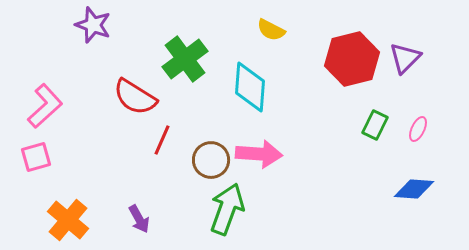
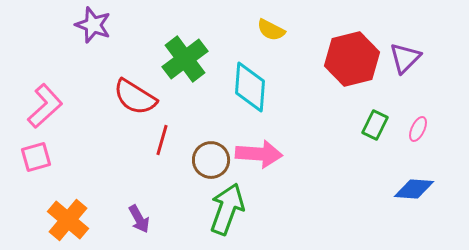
red line: rotated 8 degrees counterclockwise
